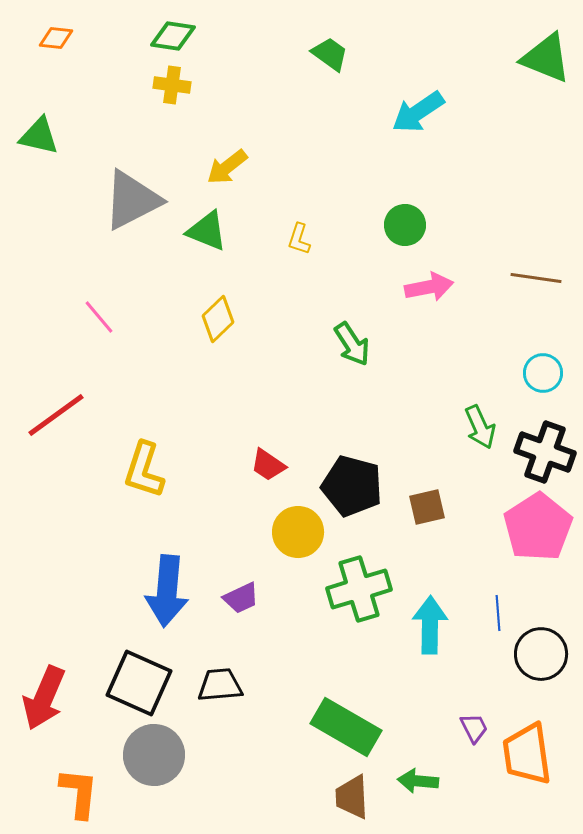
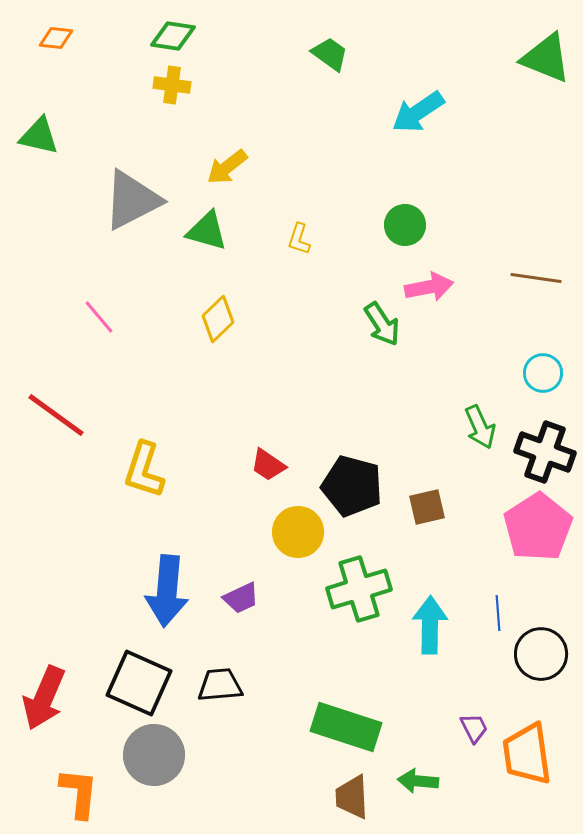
green triangle at (207, 231): rotated 6 degrees counterclockwise
green arrow at (352, 344): moved 30 px right, 20 px up
red line at (56, 415): rotated 72 degrees clockwise
green rectangle at (346, 727): rotated 12 degrees counterclockwise
